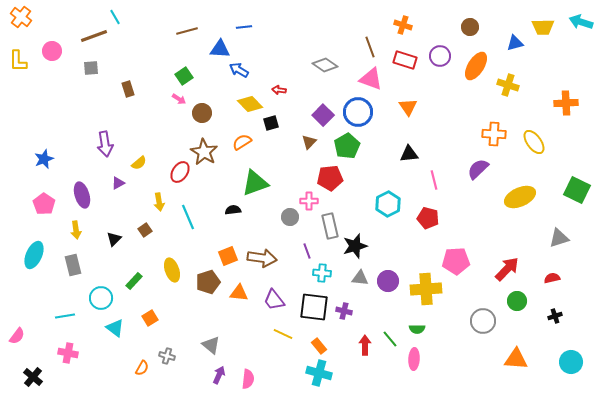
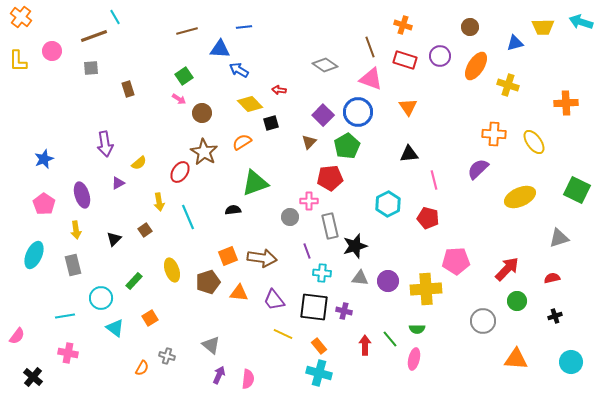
pink ellipse at (414, 359): rotated 10 degrees clockwise
